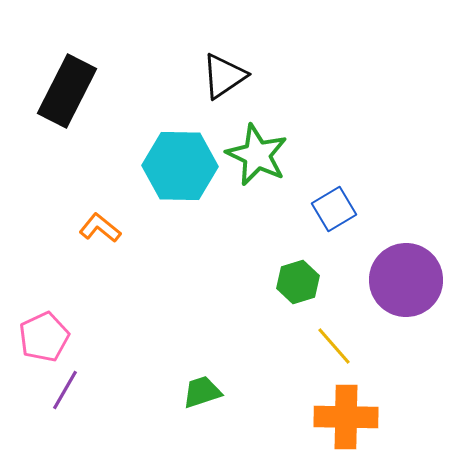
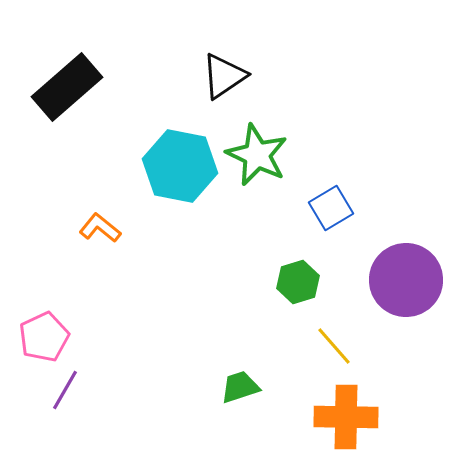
black rectangle: moved 4 px up; rotated 22 degrees clockwise
cyan hexagon: rotated 10 degrees clockwise
blue square: moved 3 px left, 1 px up
green trapezoid: moved 38 px right, 5 px up
